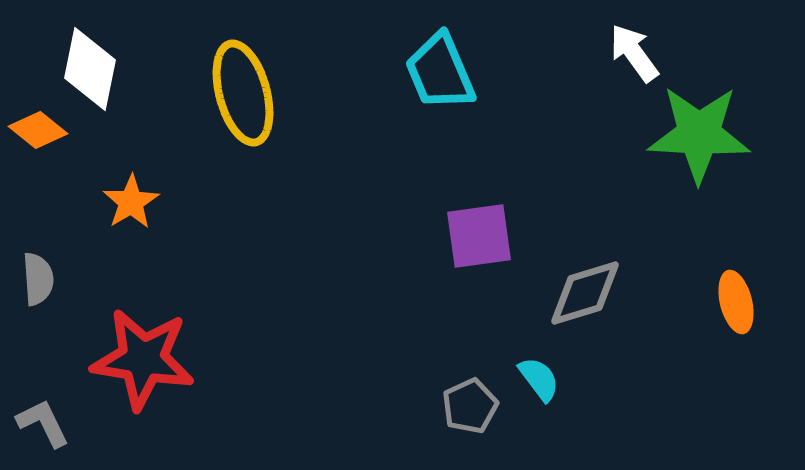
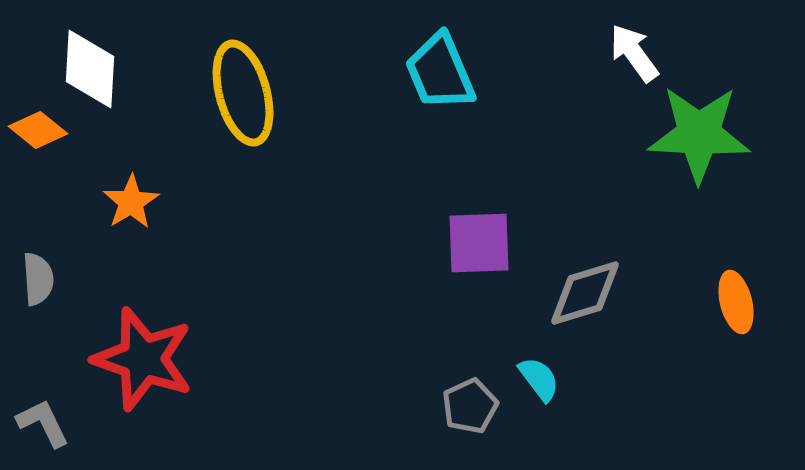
white diamond: rotated 8 degrees counterclockwise
purple square: moved 7 px down; rotated 6 degrees clockwise
red star: rotated 10 degrees clockwise
